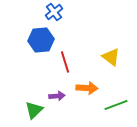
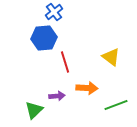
blue hexagon: moved 3 px right, 2 px up
